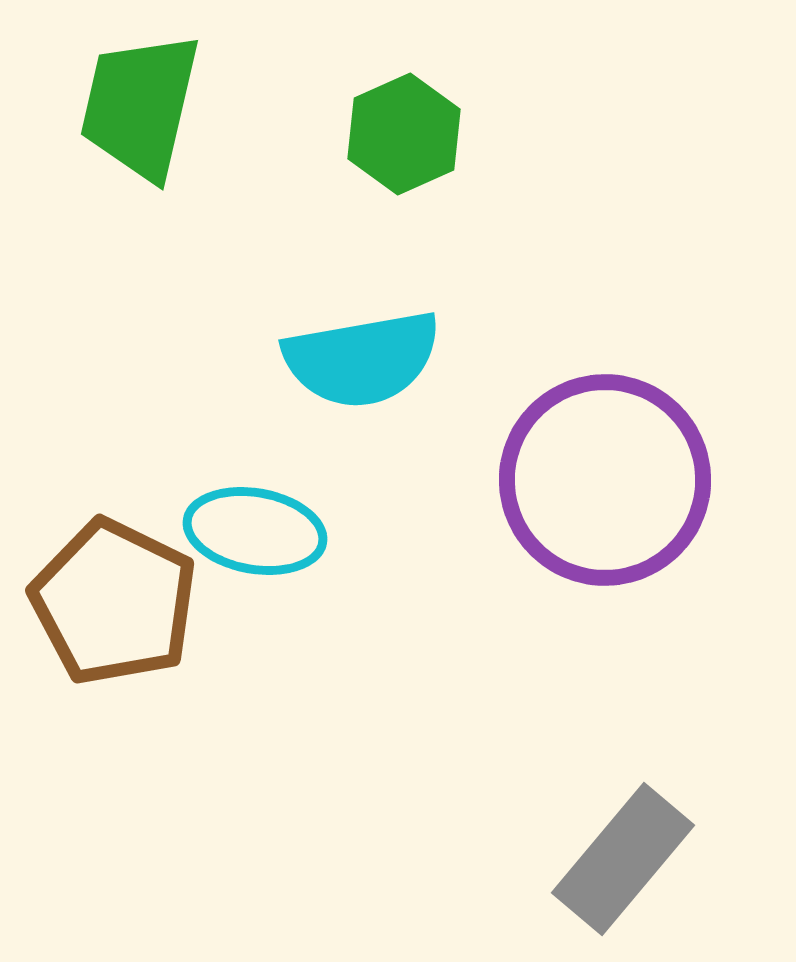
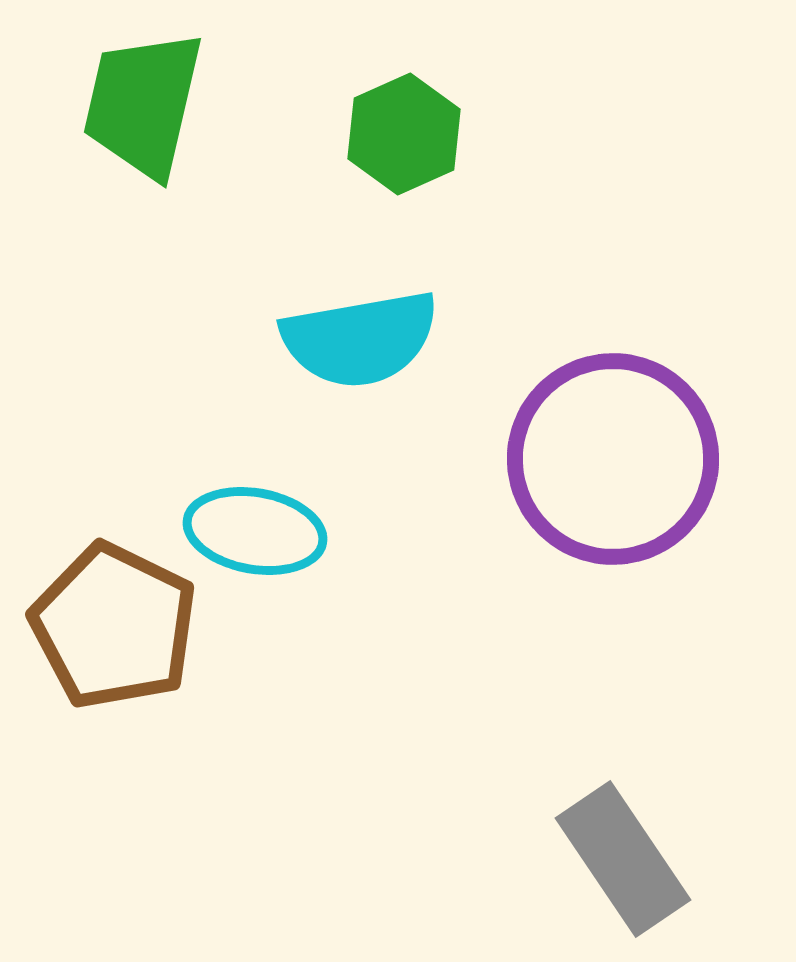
green trapezoid: moved 3 px right, 2 px up
cyan semicircle: moved 2 px left, 20 px up
purple circle: moved 8 px right, 21 px up
brown pentagon: moved 24 px down
gray rectangle: rotated 74 degrees counterclockwise
